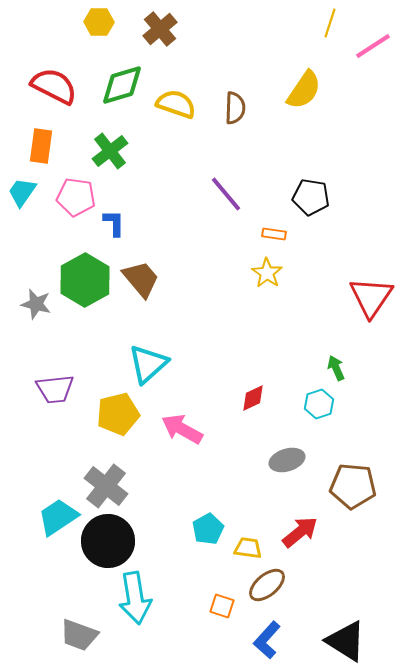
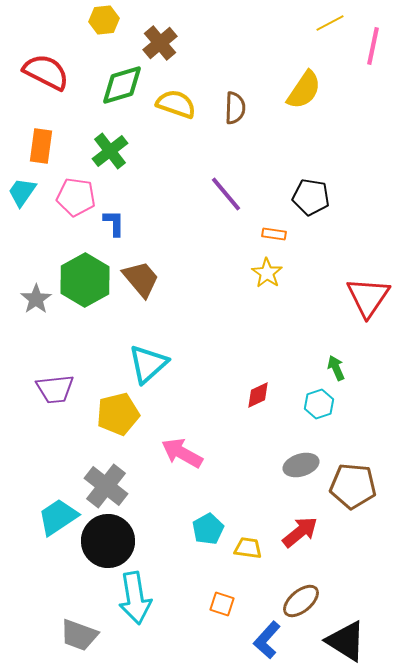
yellow hexagon at (99, 22): moved 5 px right, 2 px up; rotated 8 degrees counterclockwise
yellow line at (330, 23): rotated 44 degrees clockwise
brown cross at (160, 29): moved 14 px down
pink line at (373, 46): rotated 45 degrees counterclockwise
red semicircle at (54, 86): moved 8 px left, 14 px up
red triangle at (371, 297): moved 3 px left
gray star at (36, 304): moved 5 px up; rotated 24 degrees clockwise
red diamond at (253, 398): moved 5 px right, 3 px up
pink arrow at (182, 429): moved 24 px down
gray ellipse at (287, 460): moved 14 px right, 5 px down
brown ellipse at (267, 585): moved 34 px right, 16 px down
orange square at (222, 606): moved 2 px up
